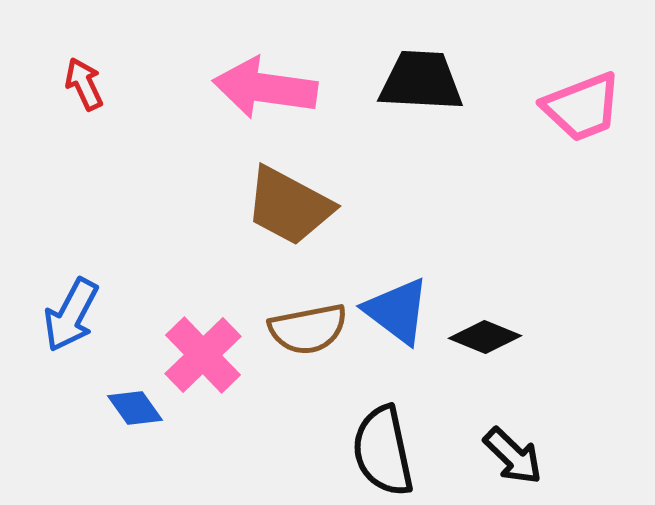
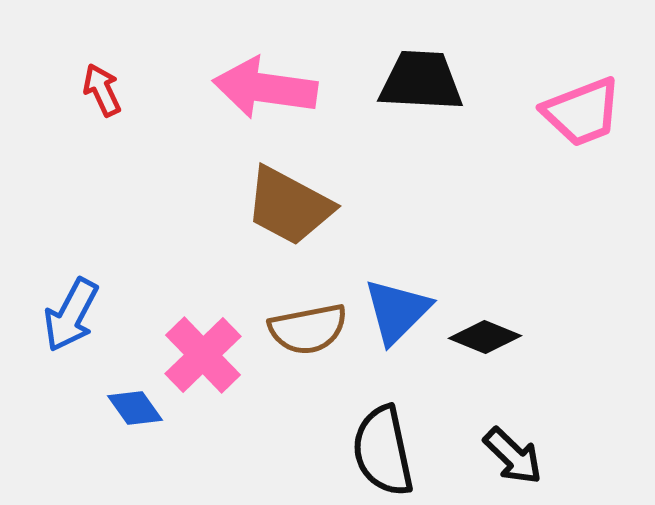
red arrow: moved 18 px right, 6 px down
pink trapezoid: moved 5 px down
blue triangle: rotated 38 degrees clockwise
